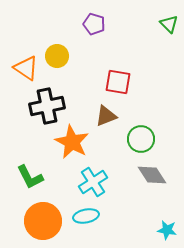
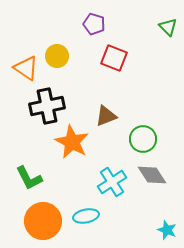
green triangle: moved 1 px left, 3 px down
red square: moved 4 px left, 24 px up; rotated 12 degrees clockwise
green circle: moved 2 px right
green L-shape: moved 1 px left, 1 px down
cyan cross: moved 19 px right
cyan star: rotated 12 degrees clockwise
